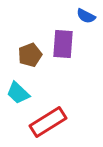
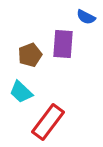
blue semicircle: moved 1 px down
cyan trapezoid: moved 3 px right, 1 px up
red rectangle: rotated 21 degrees counterclockwise
